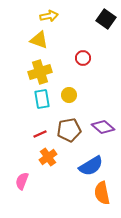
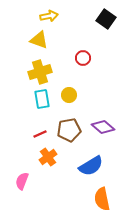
orange semicircle: moved 6 px down
